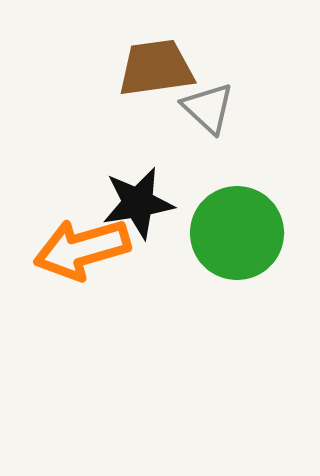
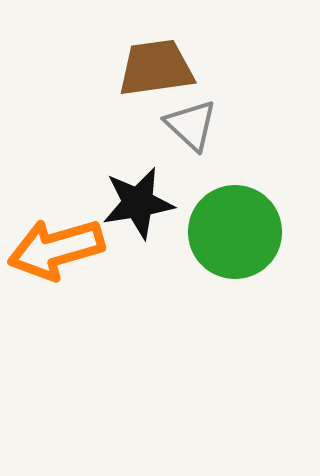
gray triangle: moved 17 px left, 17 px down
green circle: moved 2 px left, 1 px up
orange arrow: moved 26 px left
